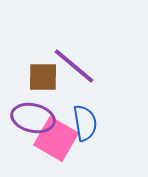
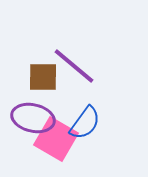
blue semicircle: rotated 45 degrees clockwise
